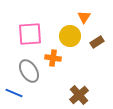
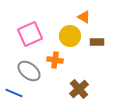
orange triangle: rotated 32 degrees counterclockwise
pink square: rotated 20 degrees counterclockwise
brown rectangle: rotated 32 degrees clockwise
orange cross: moved 2 px right, 2 px down
gray ellipse: rotated 20 degrees counterclockwise
brown cross: moved 6 px up
